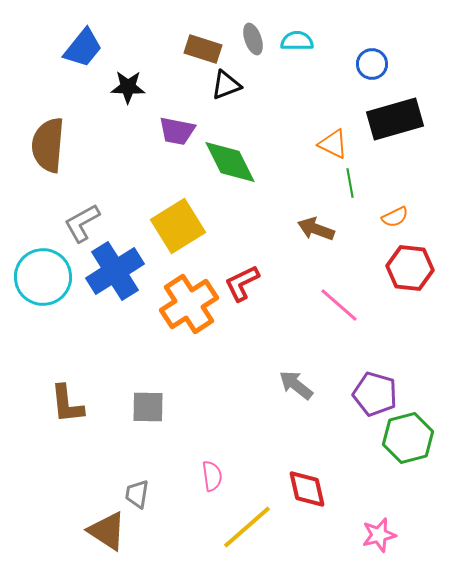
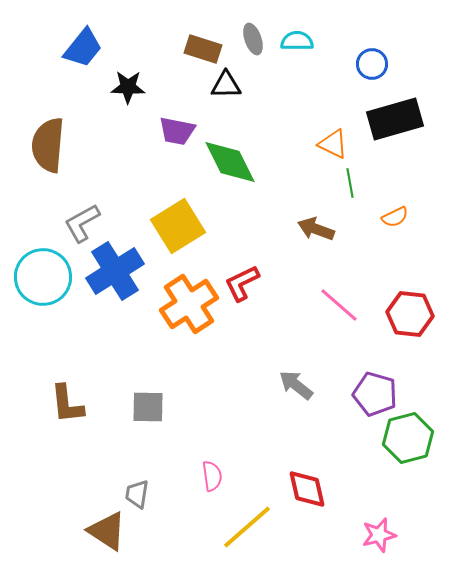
black triangle: rotated 20 degrees clockwise
red hexagon: moved 46 px down
